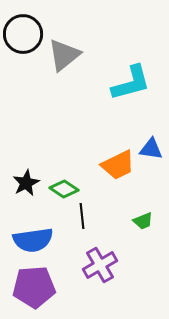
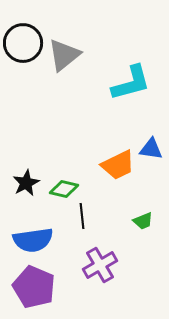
black circle: moved 9 px down
green diamond: rotated 20 degrees counterclockwise
purple pentagon: rotated 27 degrees clockwise
